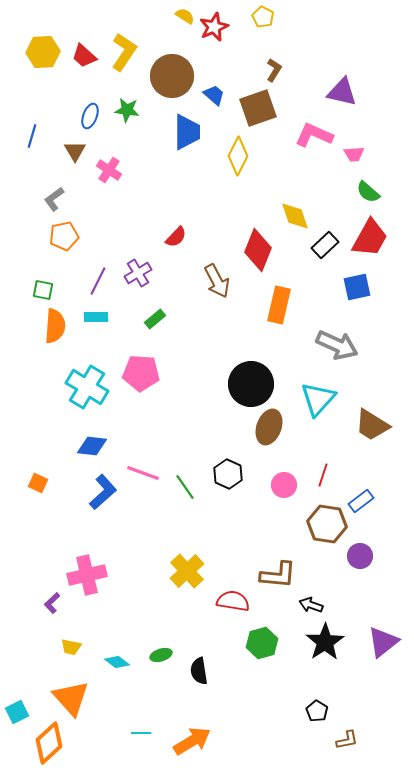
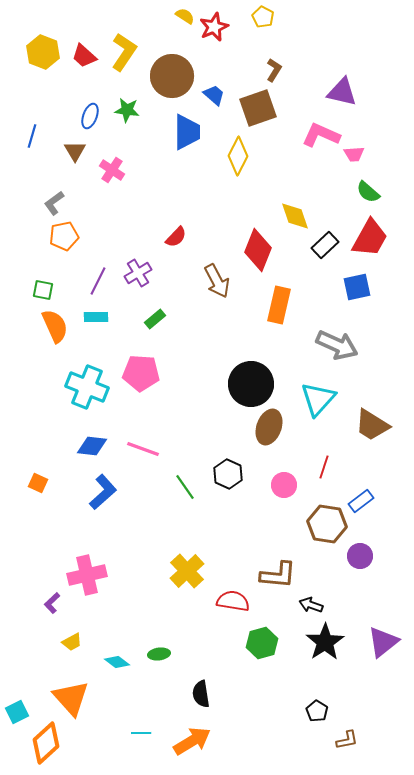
yellow hexagon at (43, 52): rotated 24 degrees clockwise
pink L-shape at (314, 135): moved 7 px right
pink cross at (109, 170): moved 3 px right
gray L-shape at (54, 199): moved 4 px down
orange semicircle at (55, 326): rotated 28 degrees counterclockwise
cyan cross at (87, 387): rotated 9 degrees counterclockwise
pink line at (143, 473): moved 24 px up
red line at (323, 475): moved 1 px right, 8 px up
yellow trapezoid at (71, 647): moved 1 px right, 5 px up; rotated 40 degrees counterclockwise
green ellipse at (161, 655): moved 2 px left, 1 px up; rotated 10 degrees clockwise
black semicircle at (199, 671): moved 2 px right, 23 px down
orange diamond at (49, 743): moved 3 px left
